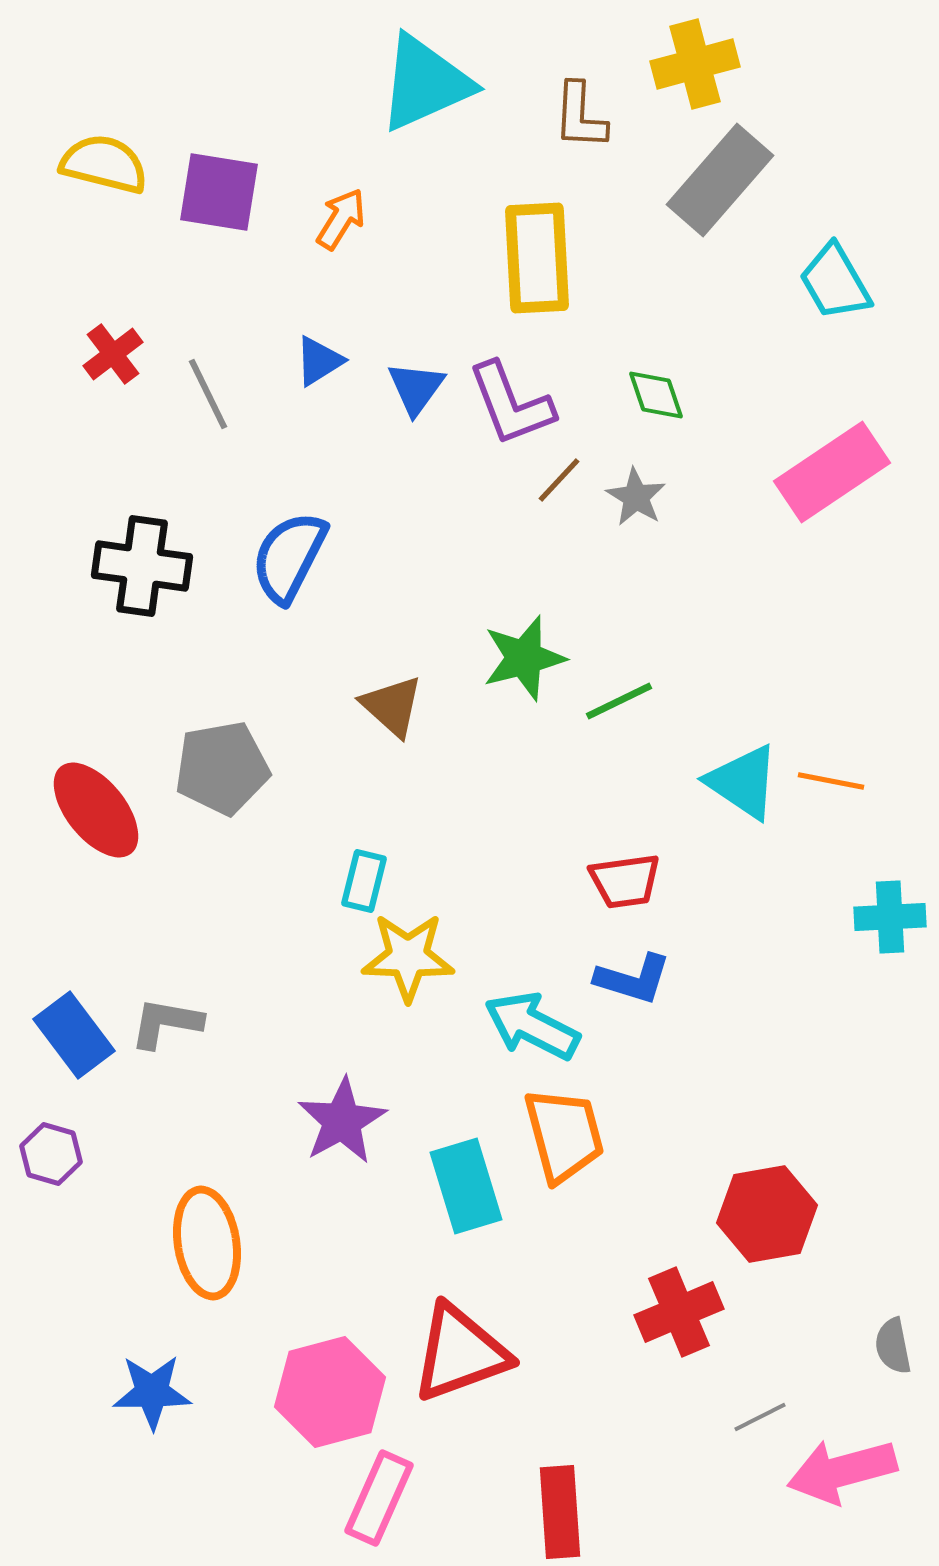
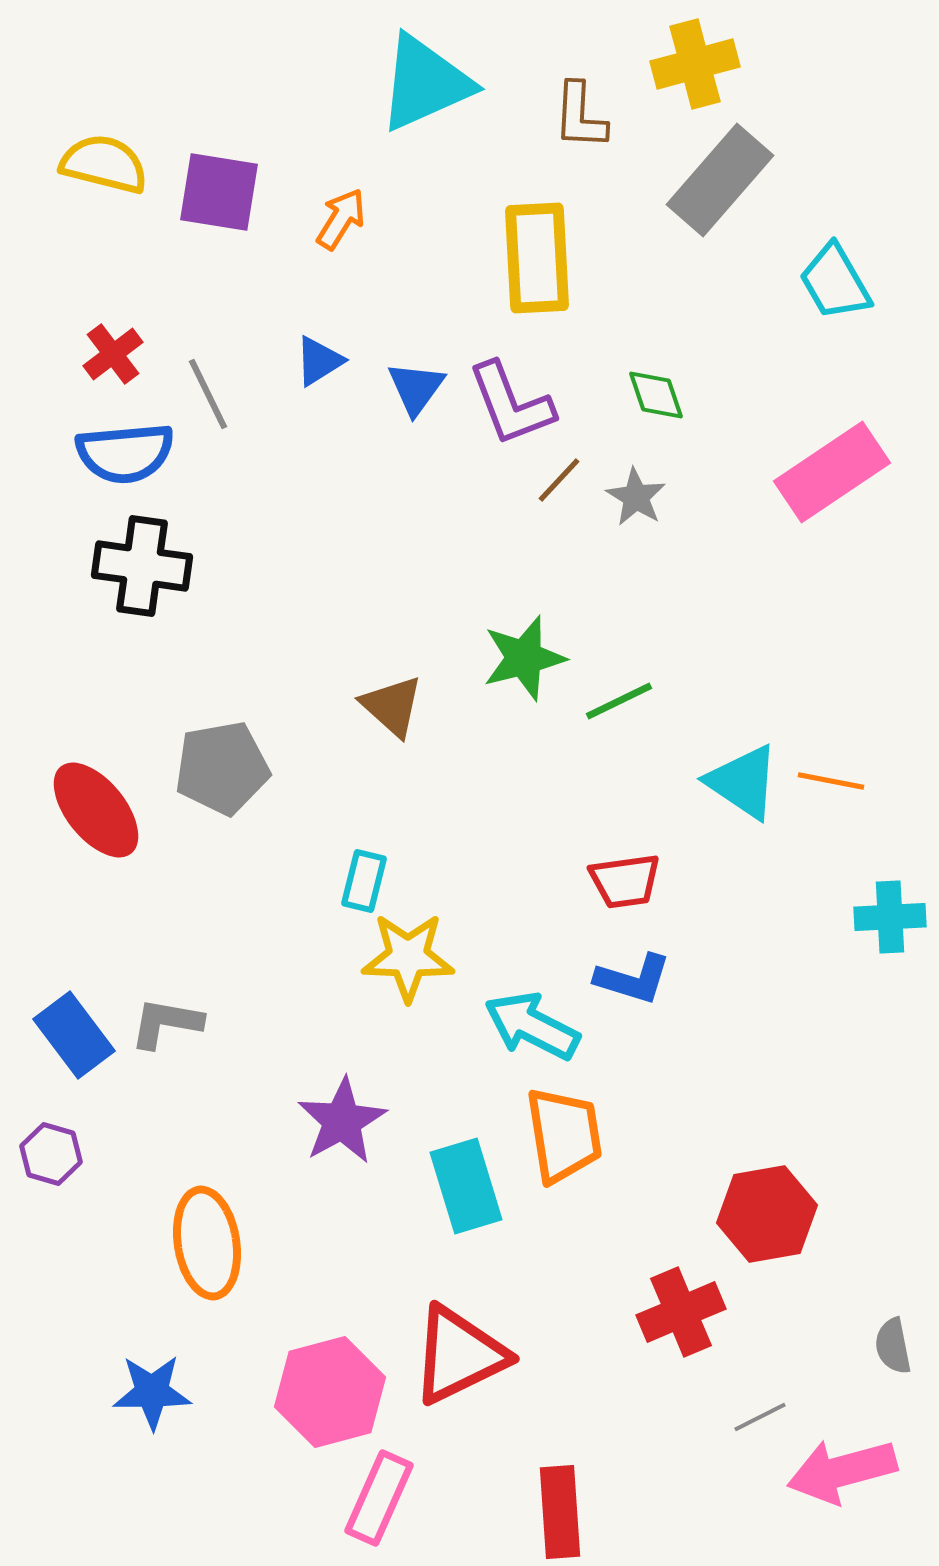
blue semicircle at (289, 557): moved 164 px left, 104 px up; rotated 122 degrees counterclockwise
orange trapezoid at (564, 1135): rotated 6 degrees clockwise
red cross at (679, 1312): moved 2 px right
red triangle at (460, 1353): moved 1 px left, 2 px down; rotated 6 degrees counterclockwise
